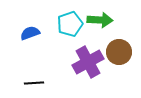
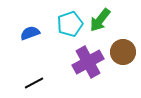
green arrow: rotated 125 degrees clockwise
brown circle: moved 4 px right
black line: rotated 24 degrees counterclockwise
